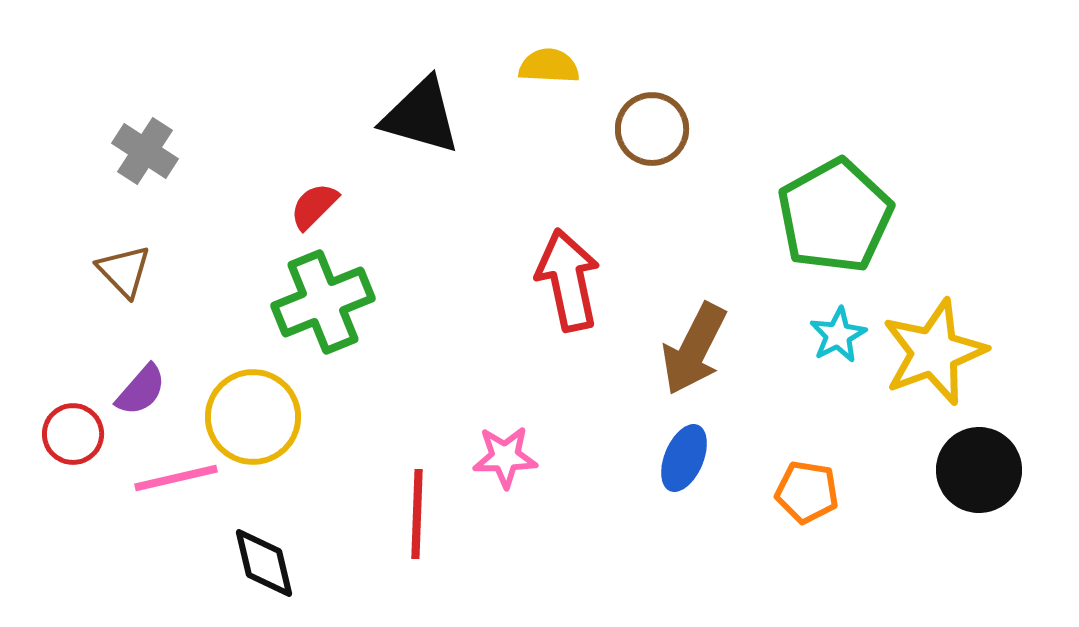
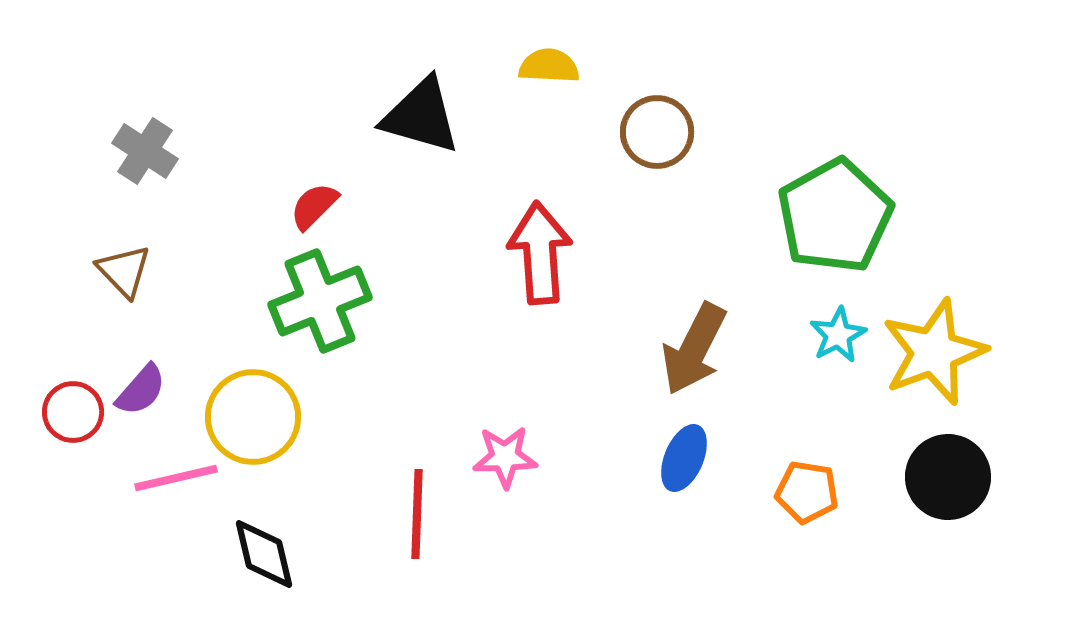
brown circle: moved 5 px right, 3 px down
red arrow: moved 28 px left, 27 px up; rotated 8 degrees clockwise
green cross: moved 3 px left, 1 px up
red circle: moved 22 px up
black circle: moved 31 px left, 7 px down
black diamond: moved 9 px up
